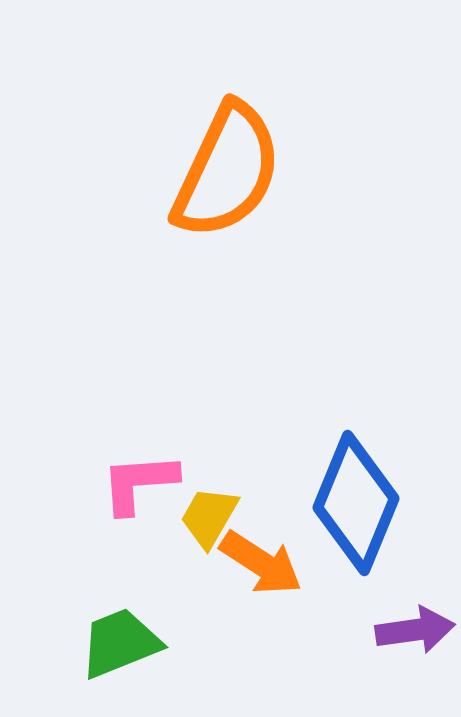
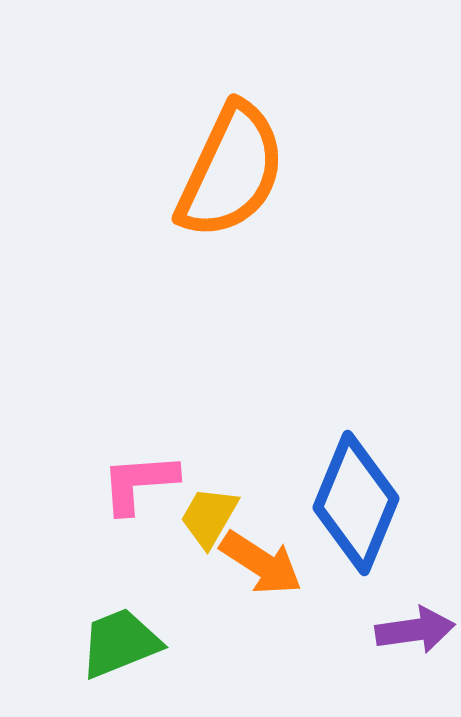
orange semicircle: moved 4 px right
